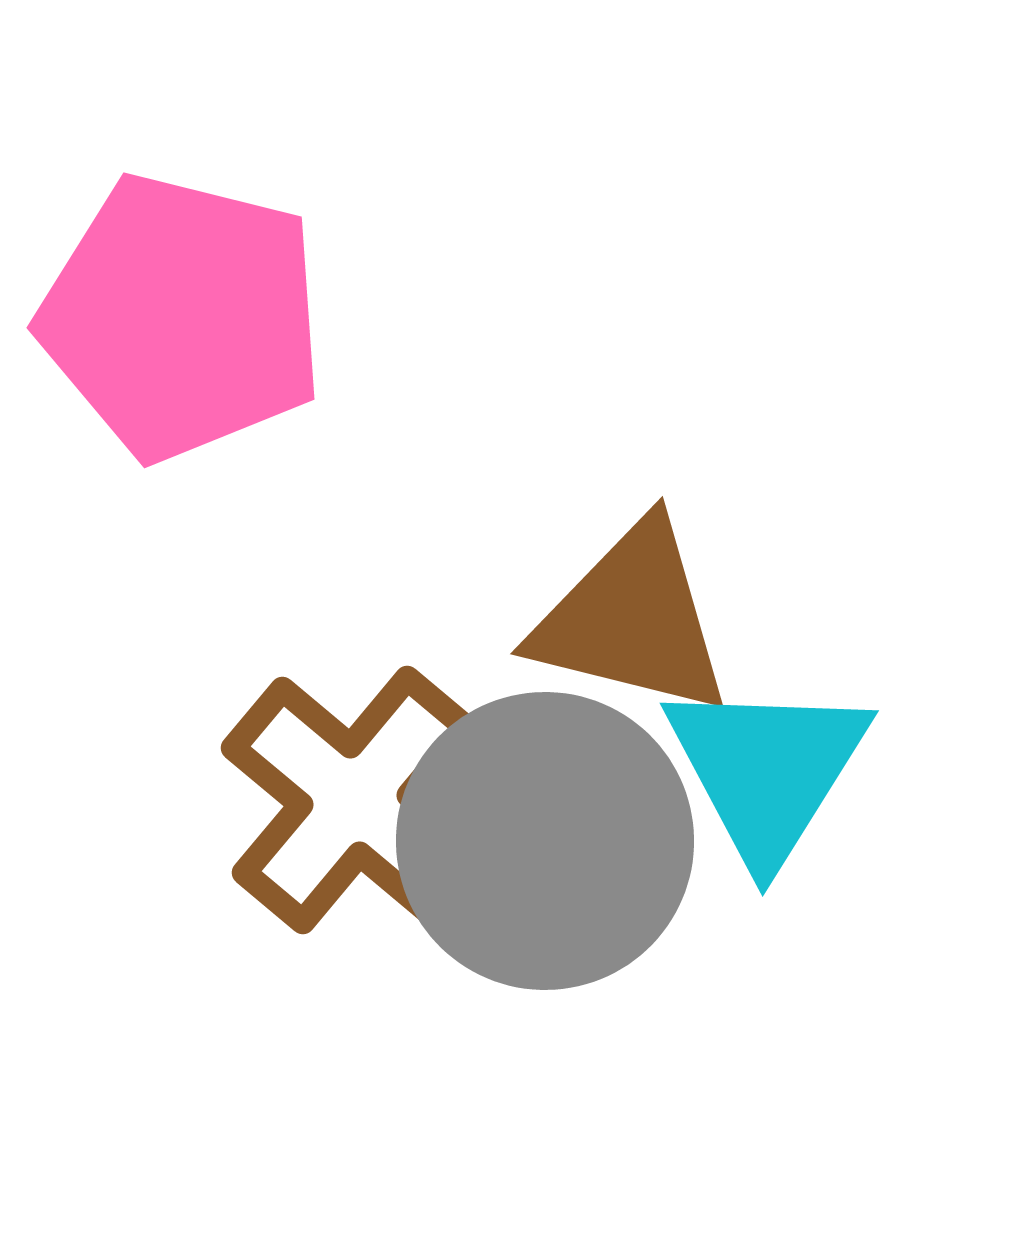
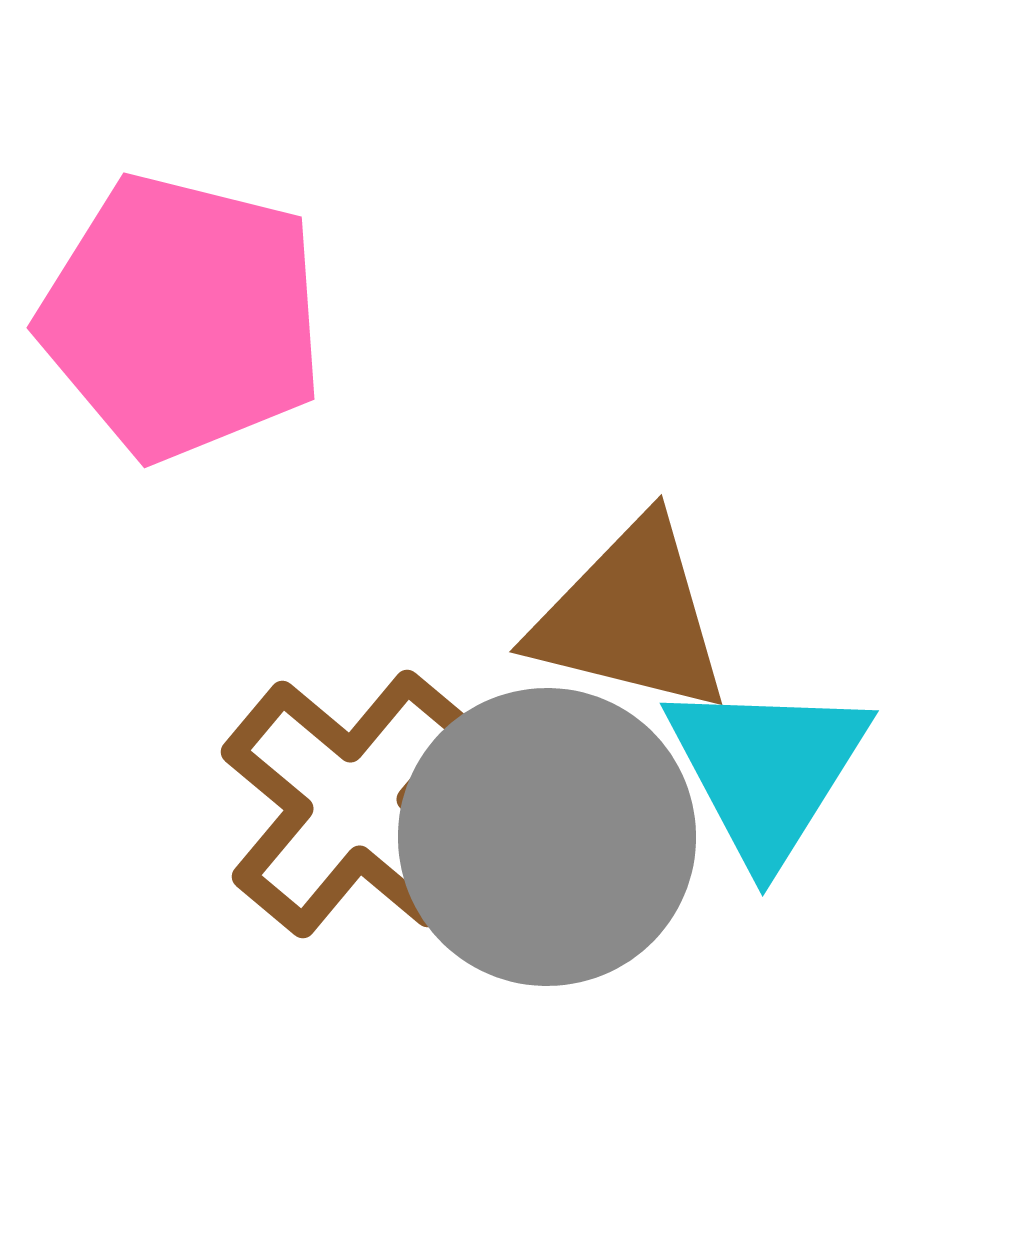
brown triangle: moved 1 px left, 2 px up
brown cross: moved 4 px down
gray circle: moved 2 px right, 4 px up
